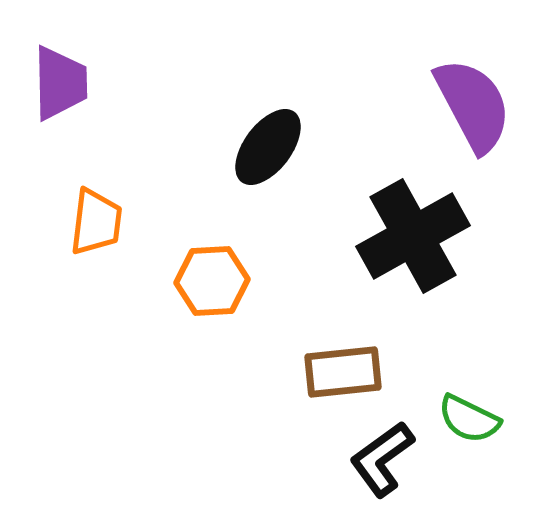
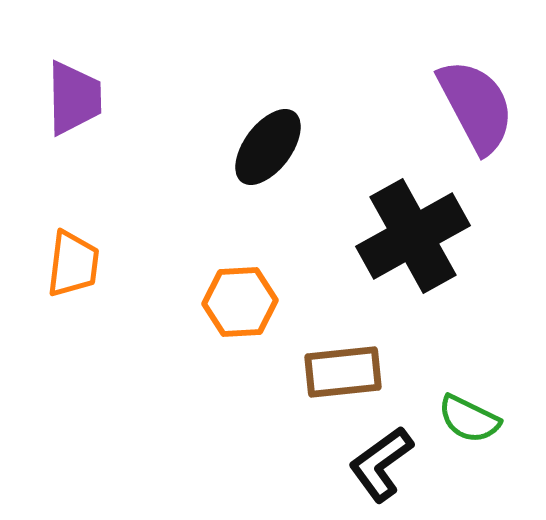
purple trapezoid: moved 14 px right, 15 px down
purple semicircle: moved 3 px right, 1 px down
orange trapezoid: moved 23 px left, 42 px down
orange hexagon: moved 28 px right, 21 px down
black L-shape: moved 1 px left, 5 px down
